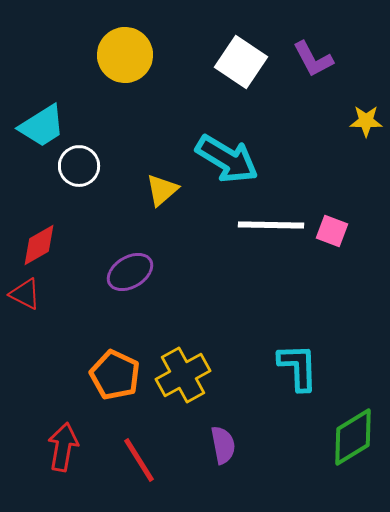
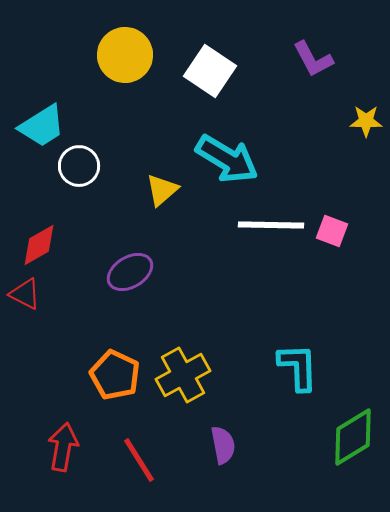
white square: moved 31 px left, 9 px down
